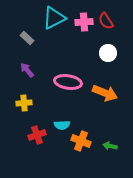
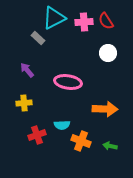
gray rectangle: moved 11 px right
orange arrow: moved 16 px down; rotated 20 degrees counterclockwise
